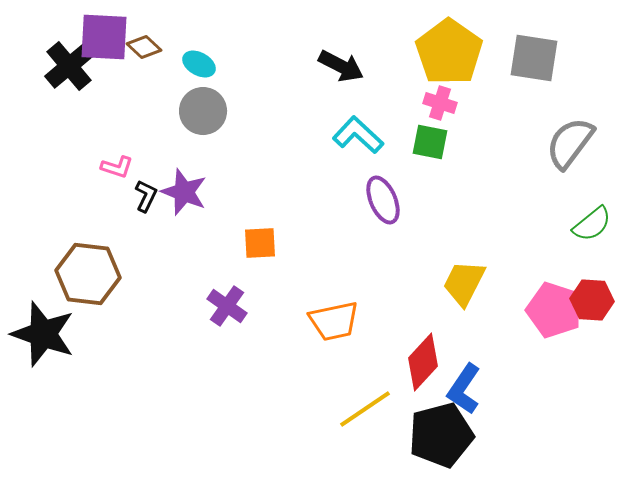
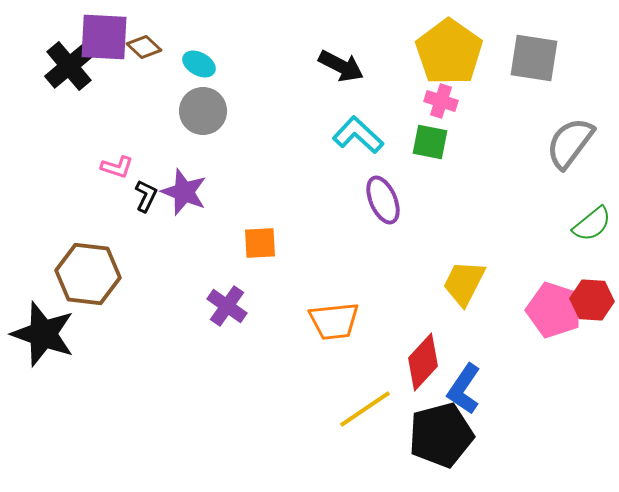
pink cross: moved 1 px right, 2 px up
orange trapezoid: rotated 6 degrees clockwise
